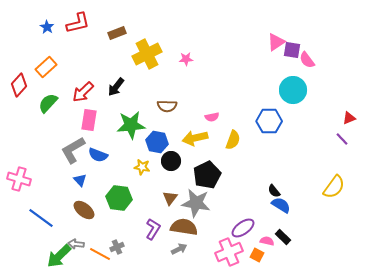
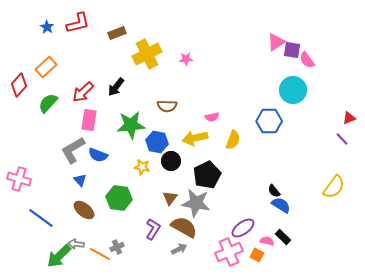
brown semicircle at (184, 227): rotated 20 degrees clockwise
